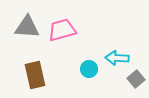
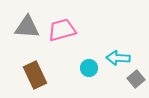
cyan arrow: moved 1 px right
cyan circle: moved 1 px up
brown rectangle: rotated 12 degrees counterclockwise
